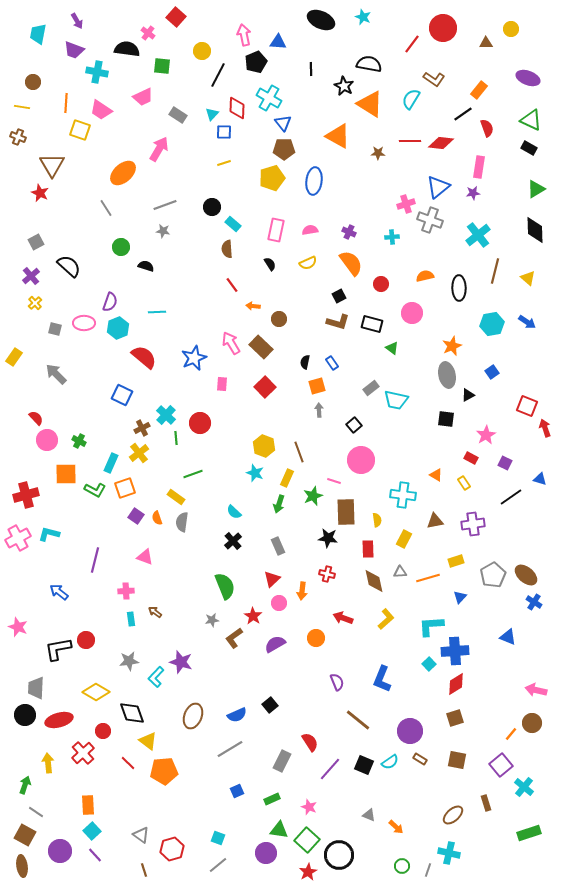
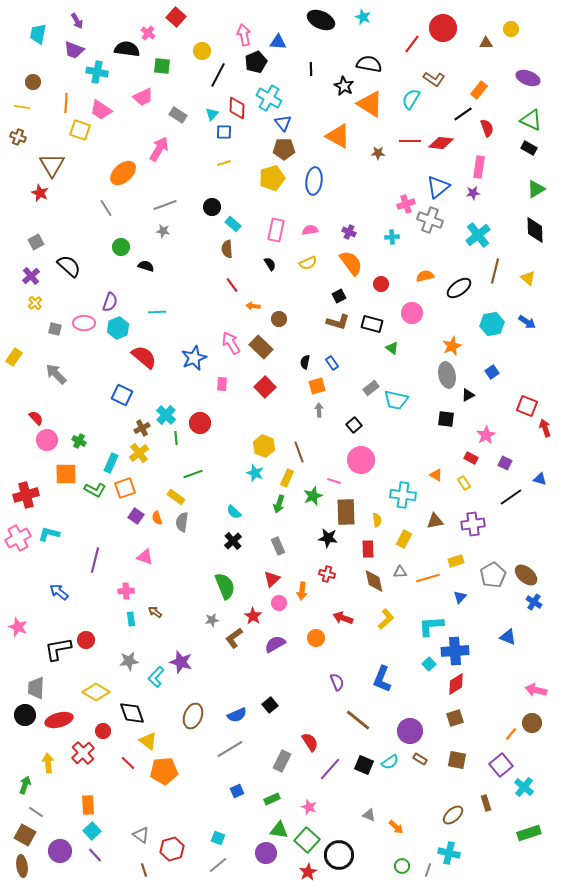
black ellipse at (459, 288): rotated 55 degrees clockwise
